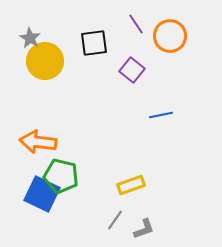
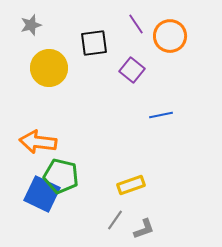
gray star: moved 1 px right, 13 px up; rotated 25 degrees clockwise
yellow circle: moved 4 px right, 7 px down
